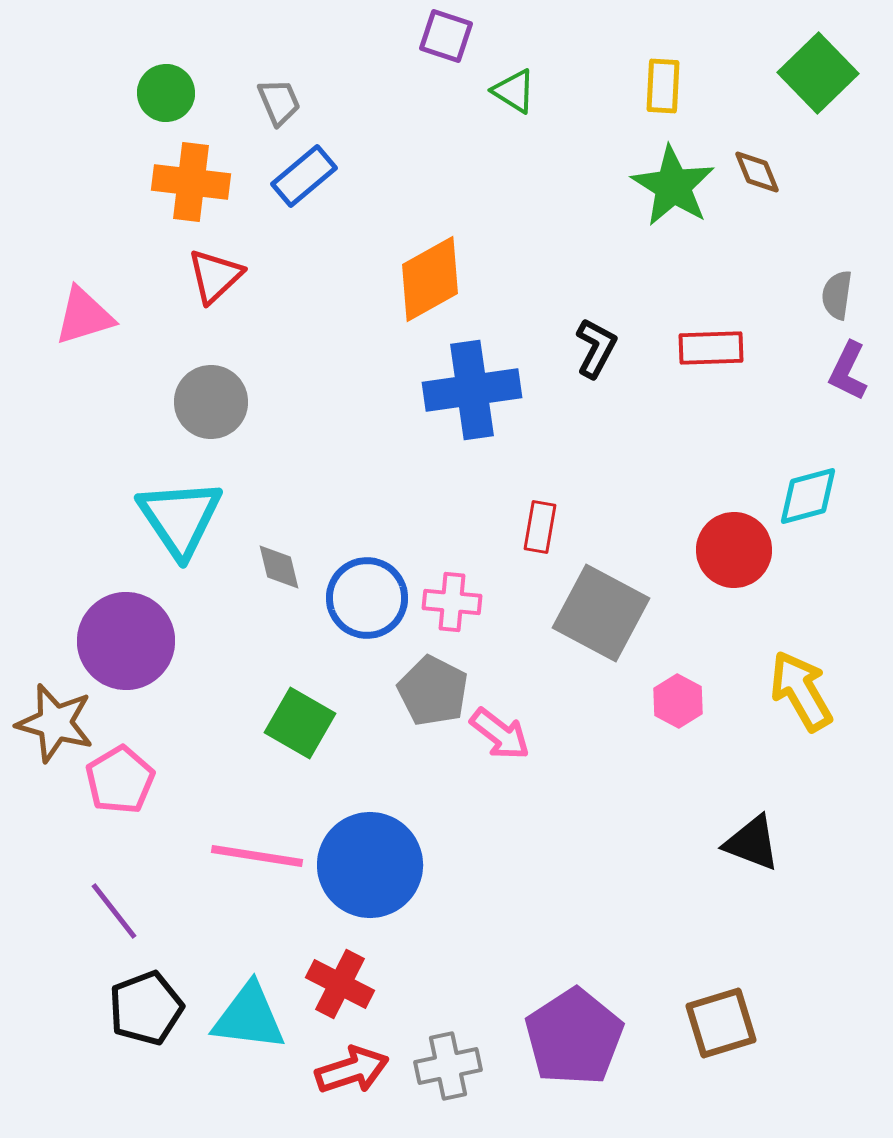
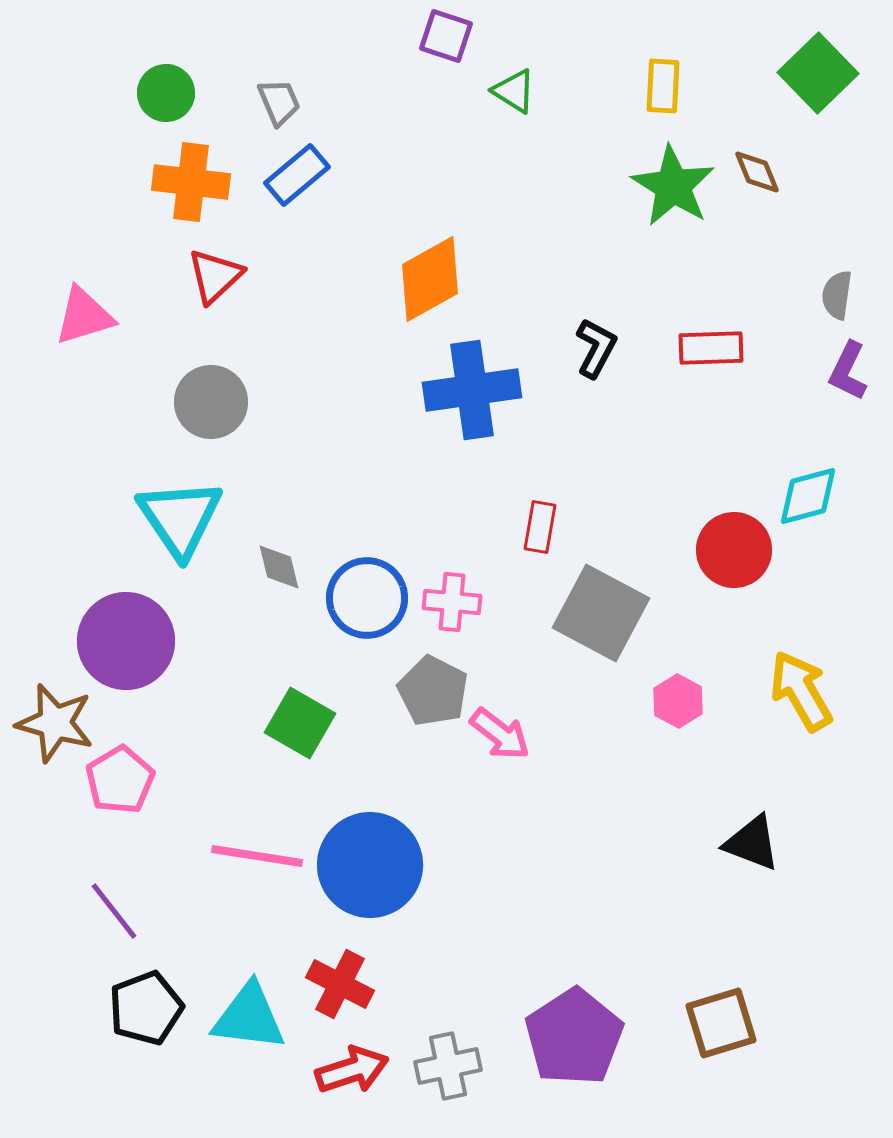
blue rectangle at (304, 176): moved 7 px left, 1 px up
